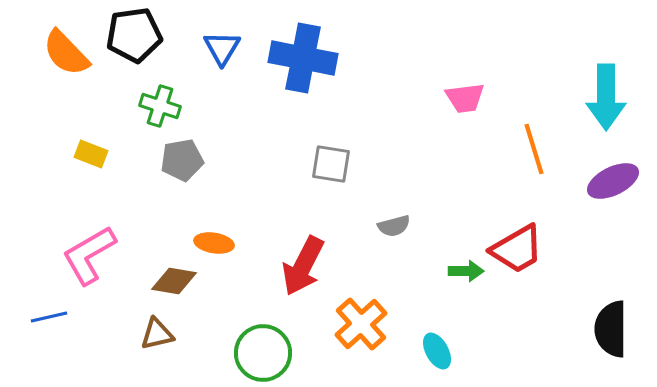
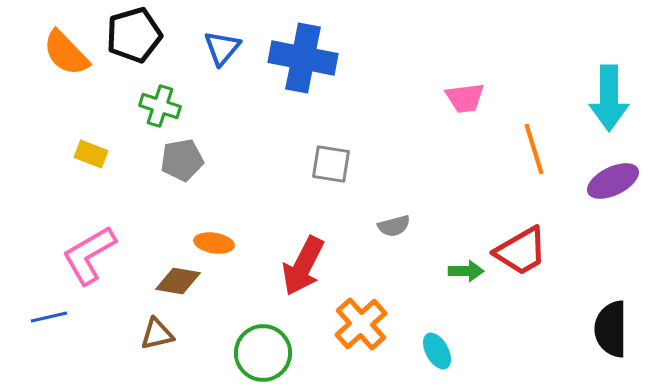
black pentagon: rotated 8 degrees counterclockwise
blue triangle: rotated 9 degrees clockwise
cyan arrow: moved 3 px right, 1 px down
red trapezoid: moved 4 px right, 2 px down
brown diamond: moved 4 px right
